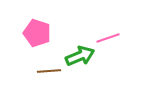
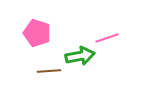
pink line: moved 1 px left
green arrow: rotated 12 degrees clockwise
